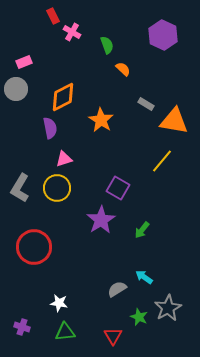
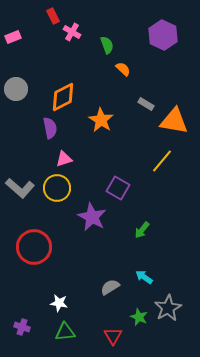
pink rectangle: moved 11 px left, 25 px up
gray L-shape: rotated 80 degrees counterclockwise
purple star: moved 9 px left, 3 px up; rotated 12 degrees counterclockwise
gray semicircle: moved 7 px left, 2 px up
